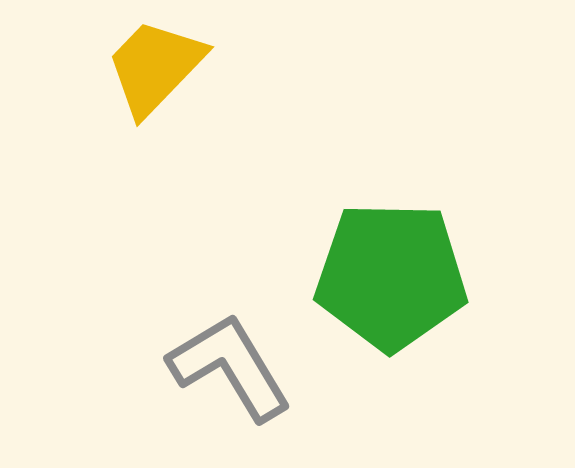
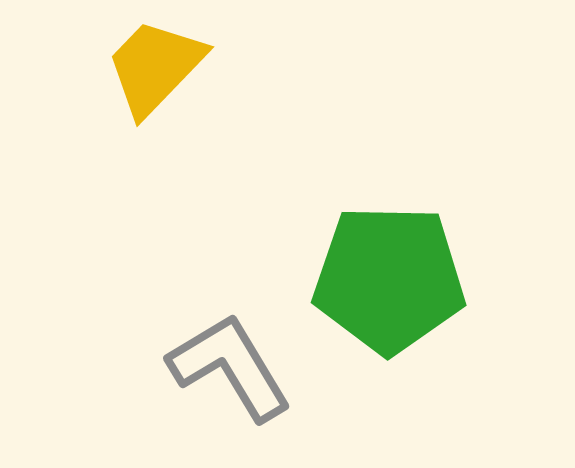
green pentagon: moved 2 px left, 3 px down
